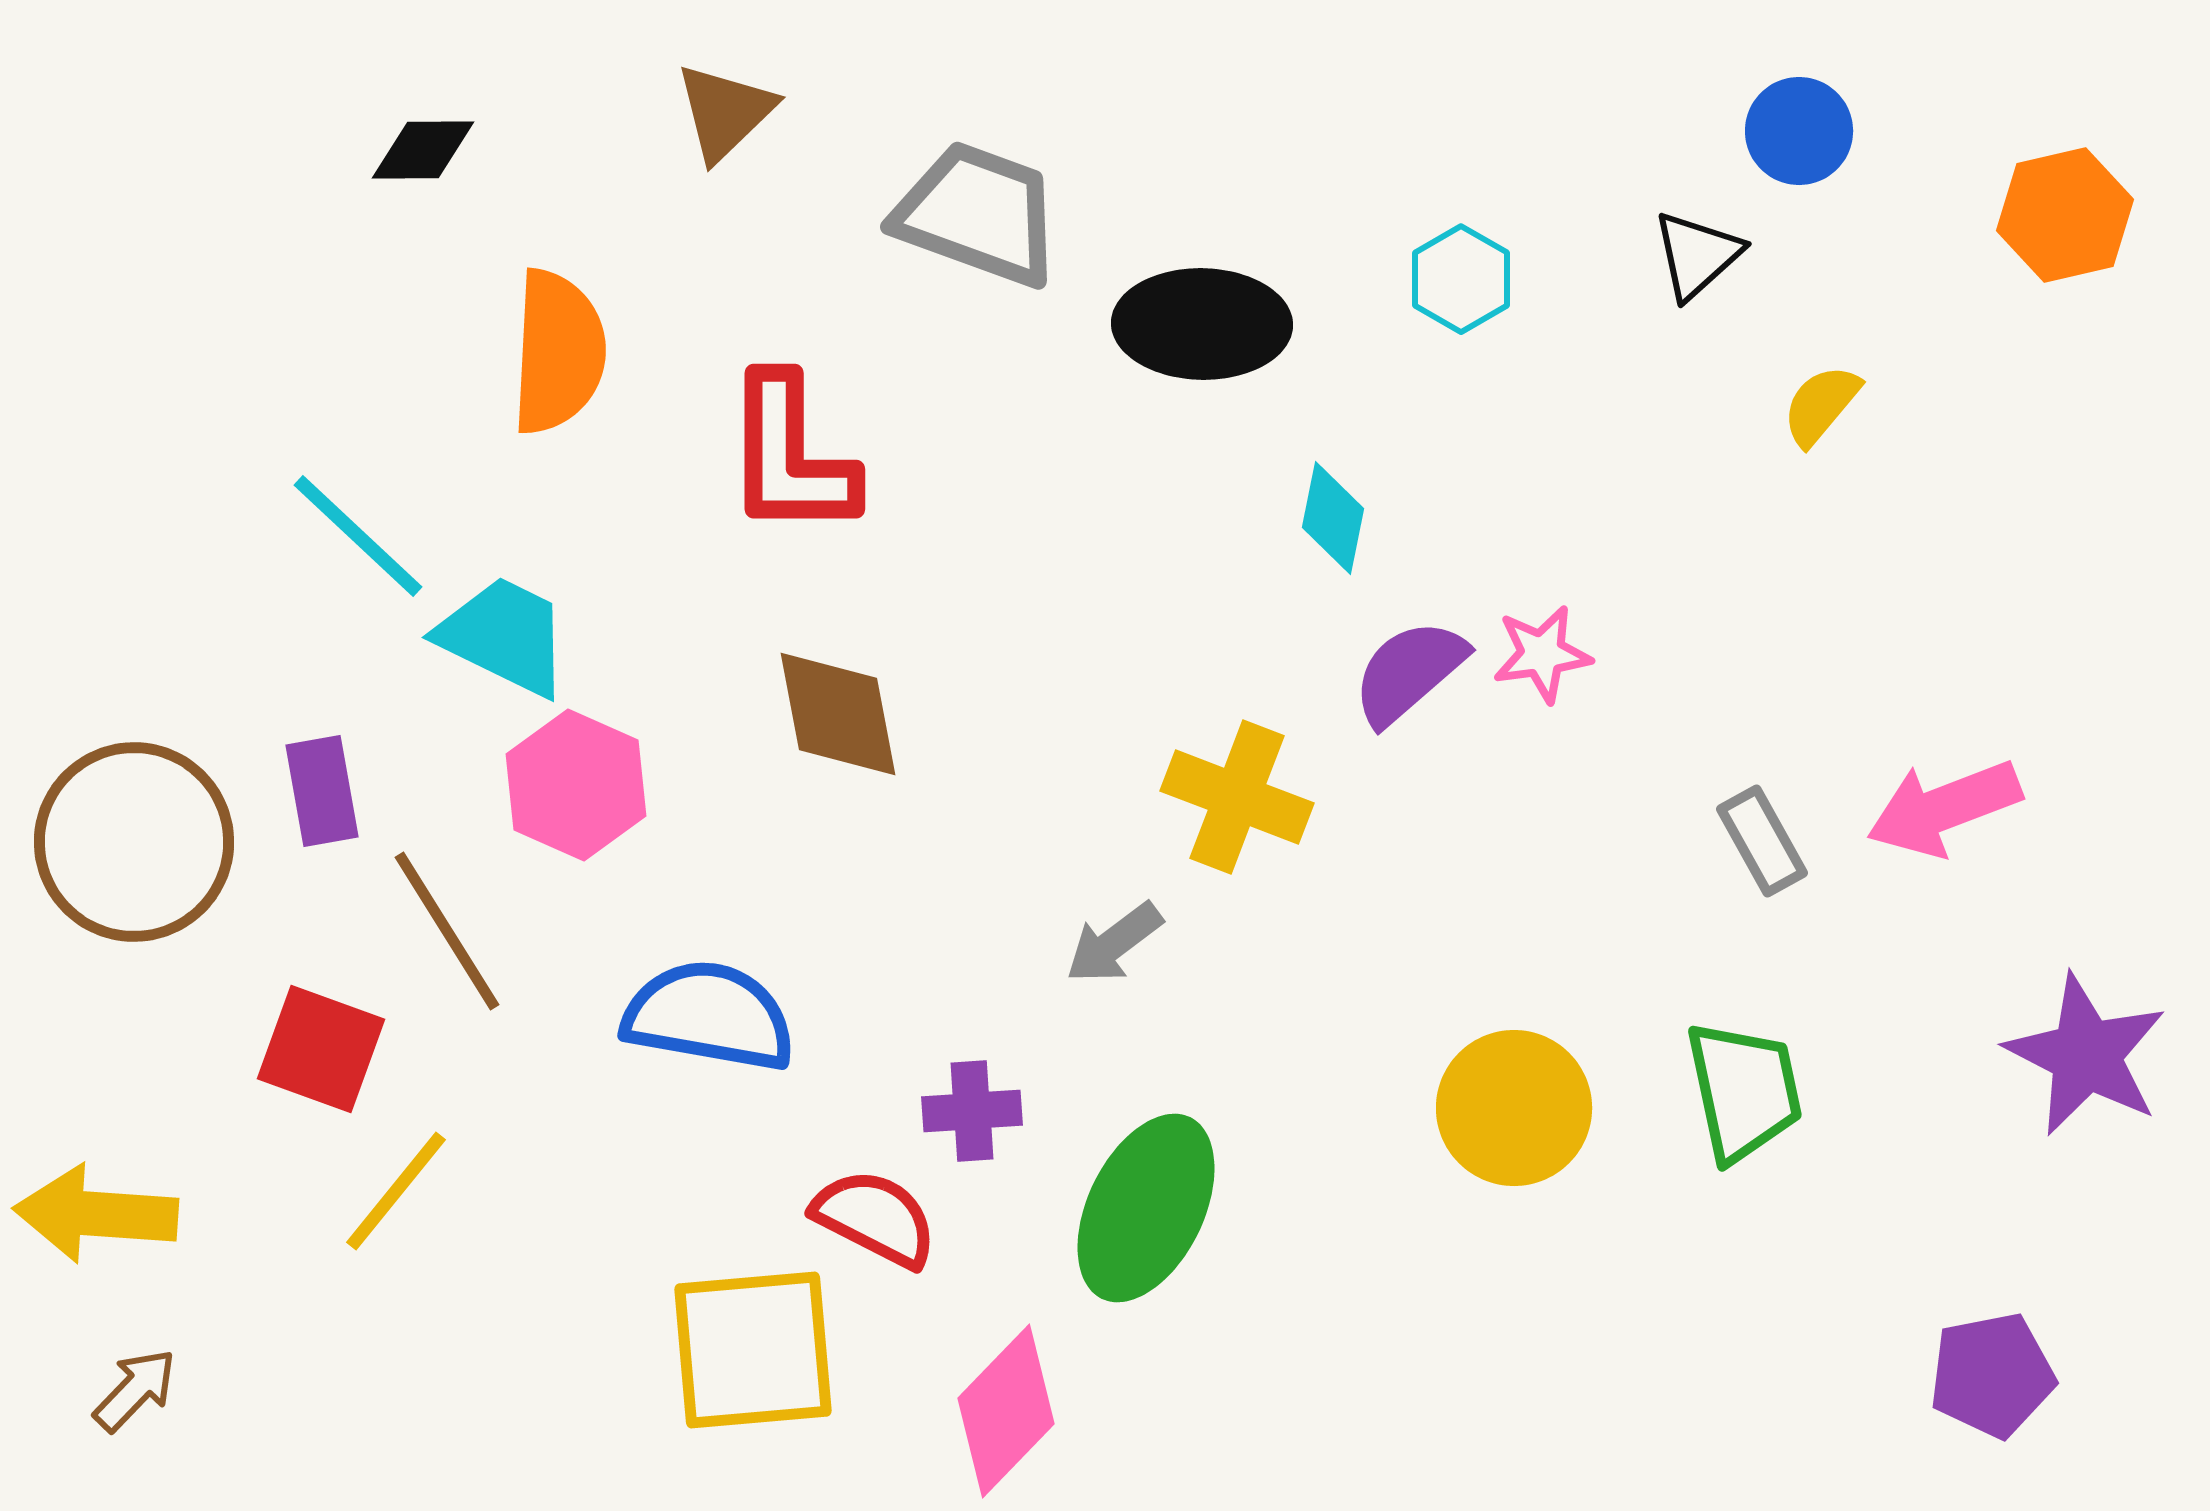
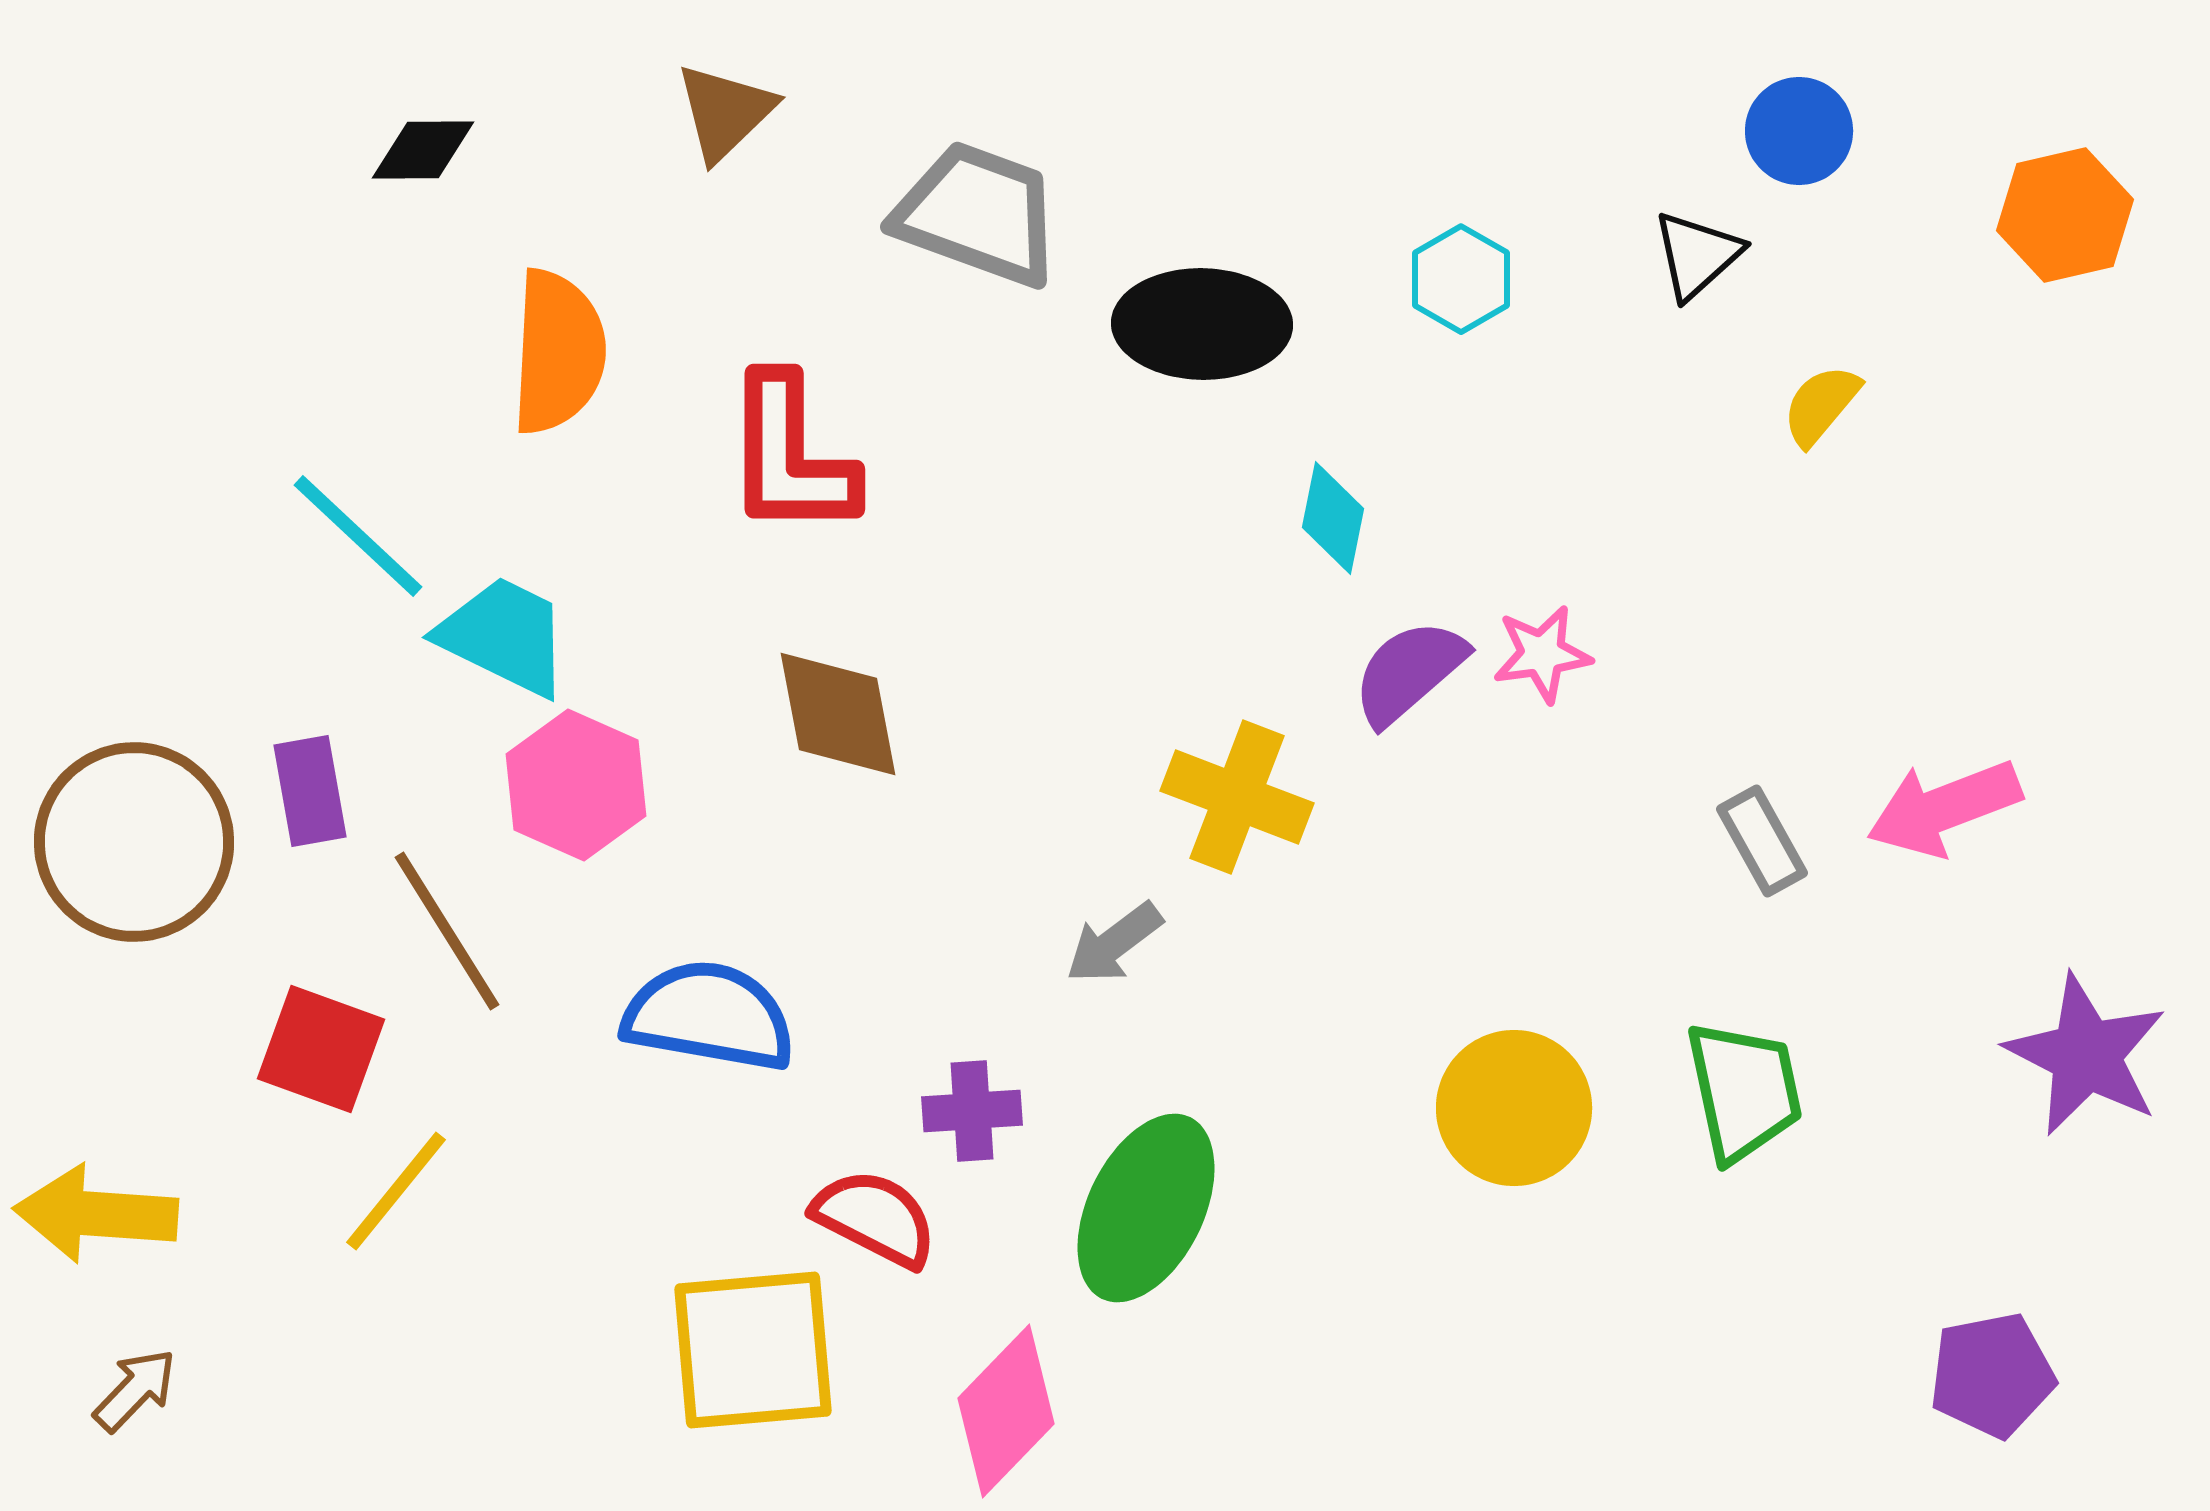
purple rectangle: moved 12 px left
